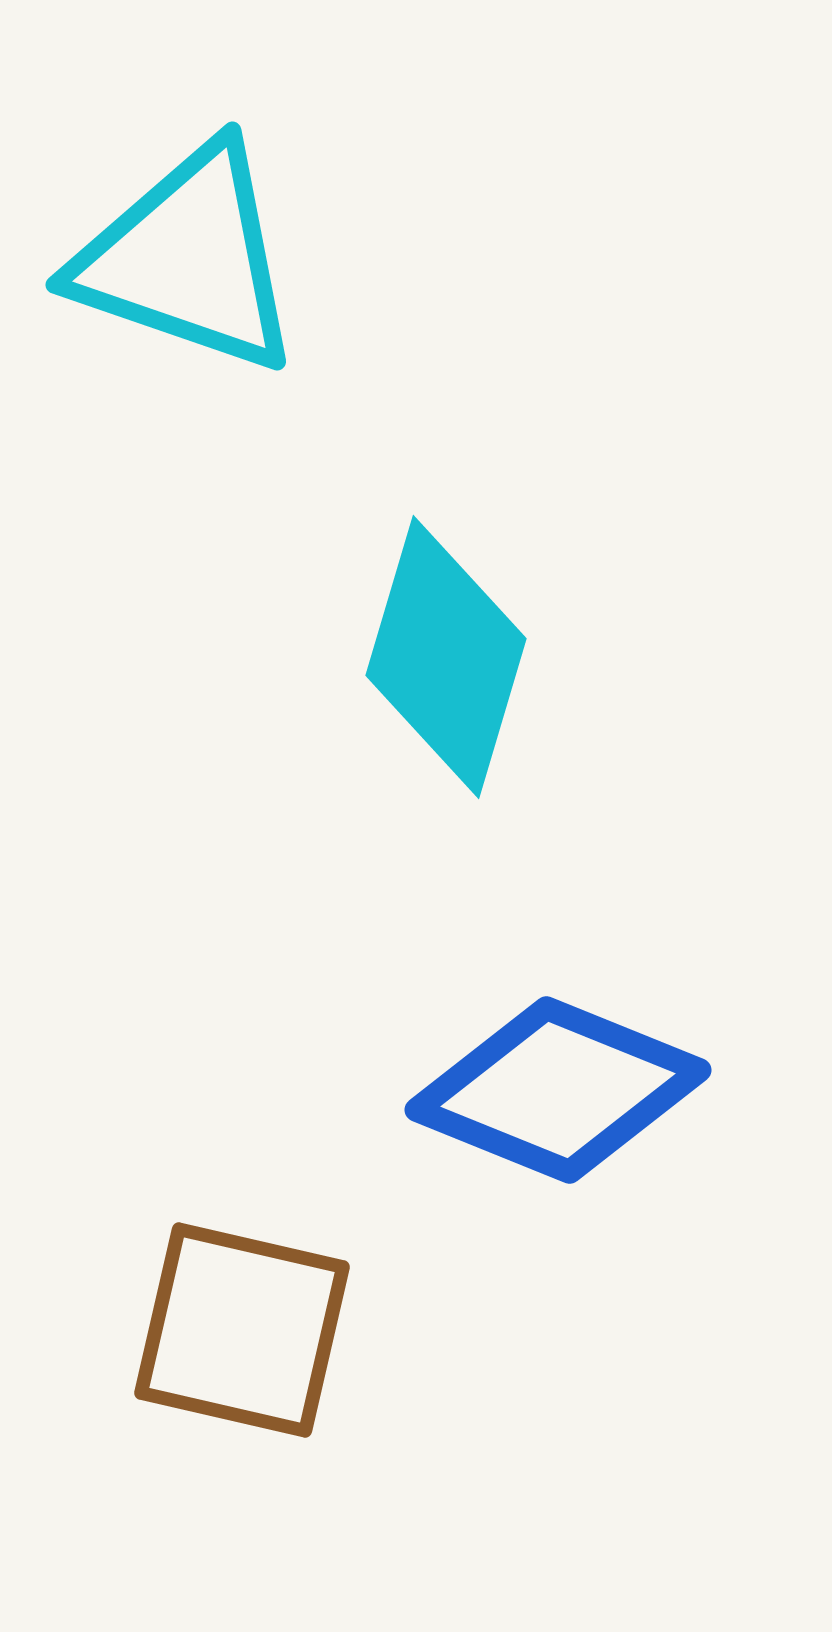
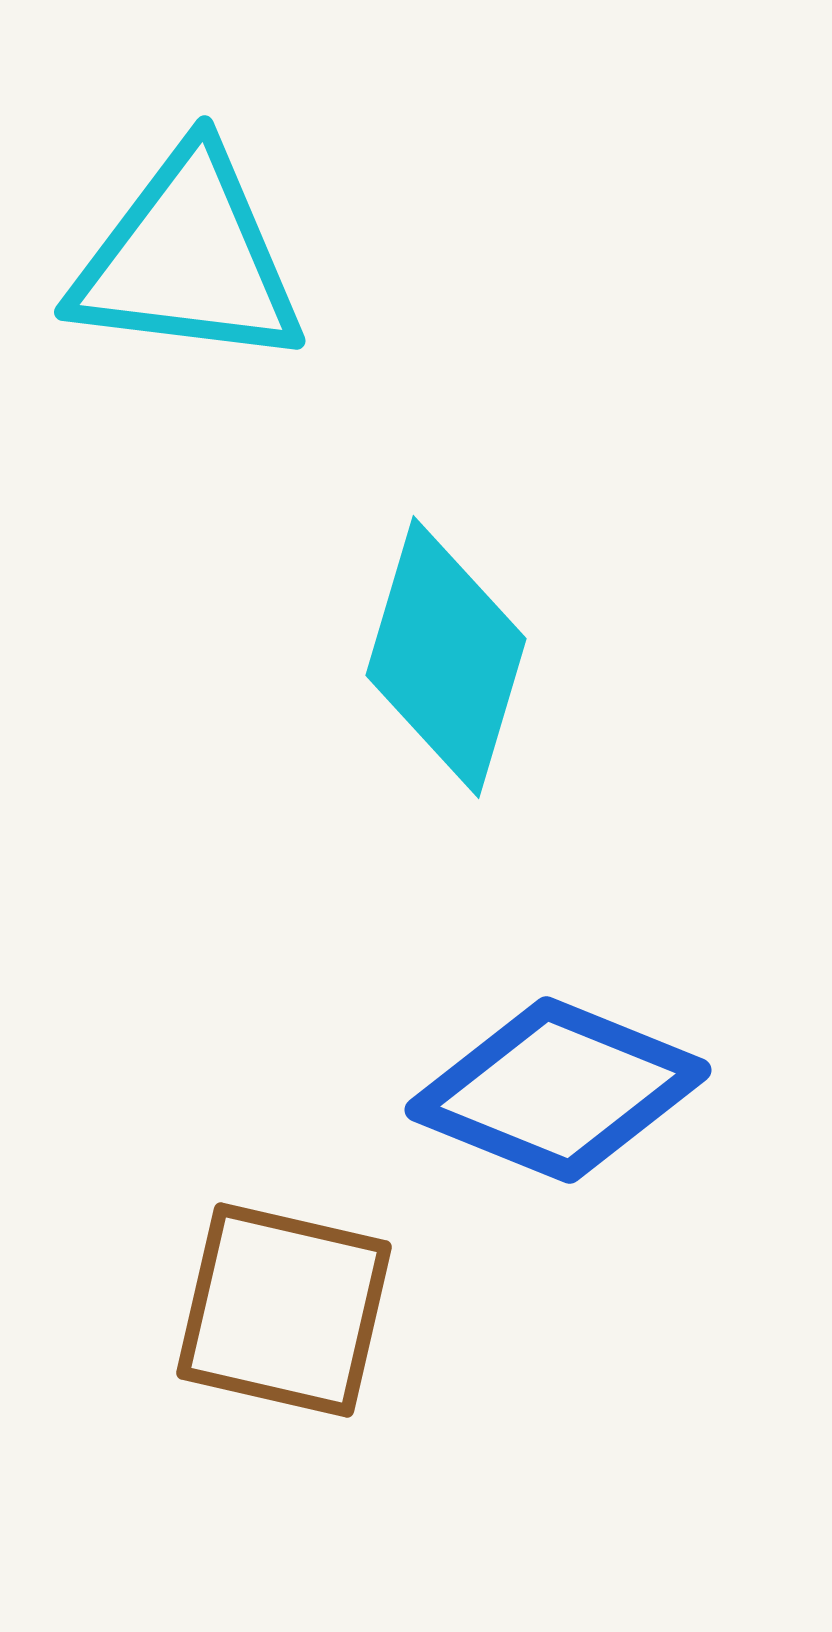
cyan triangle: rotated 12 degrees counterclockwise
brown square: moved 42 px right, 20 px up
